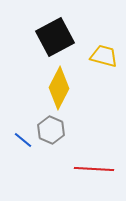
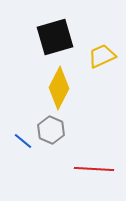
black square: rotated 12 degrees clockwise
yellow trapezoid: moved 2 px left; rotated 40 degrees counterclockwise
blue line: moved 1 px down
